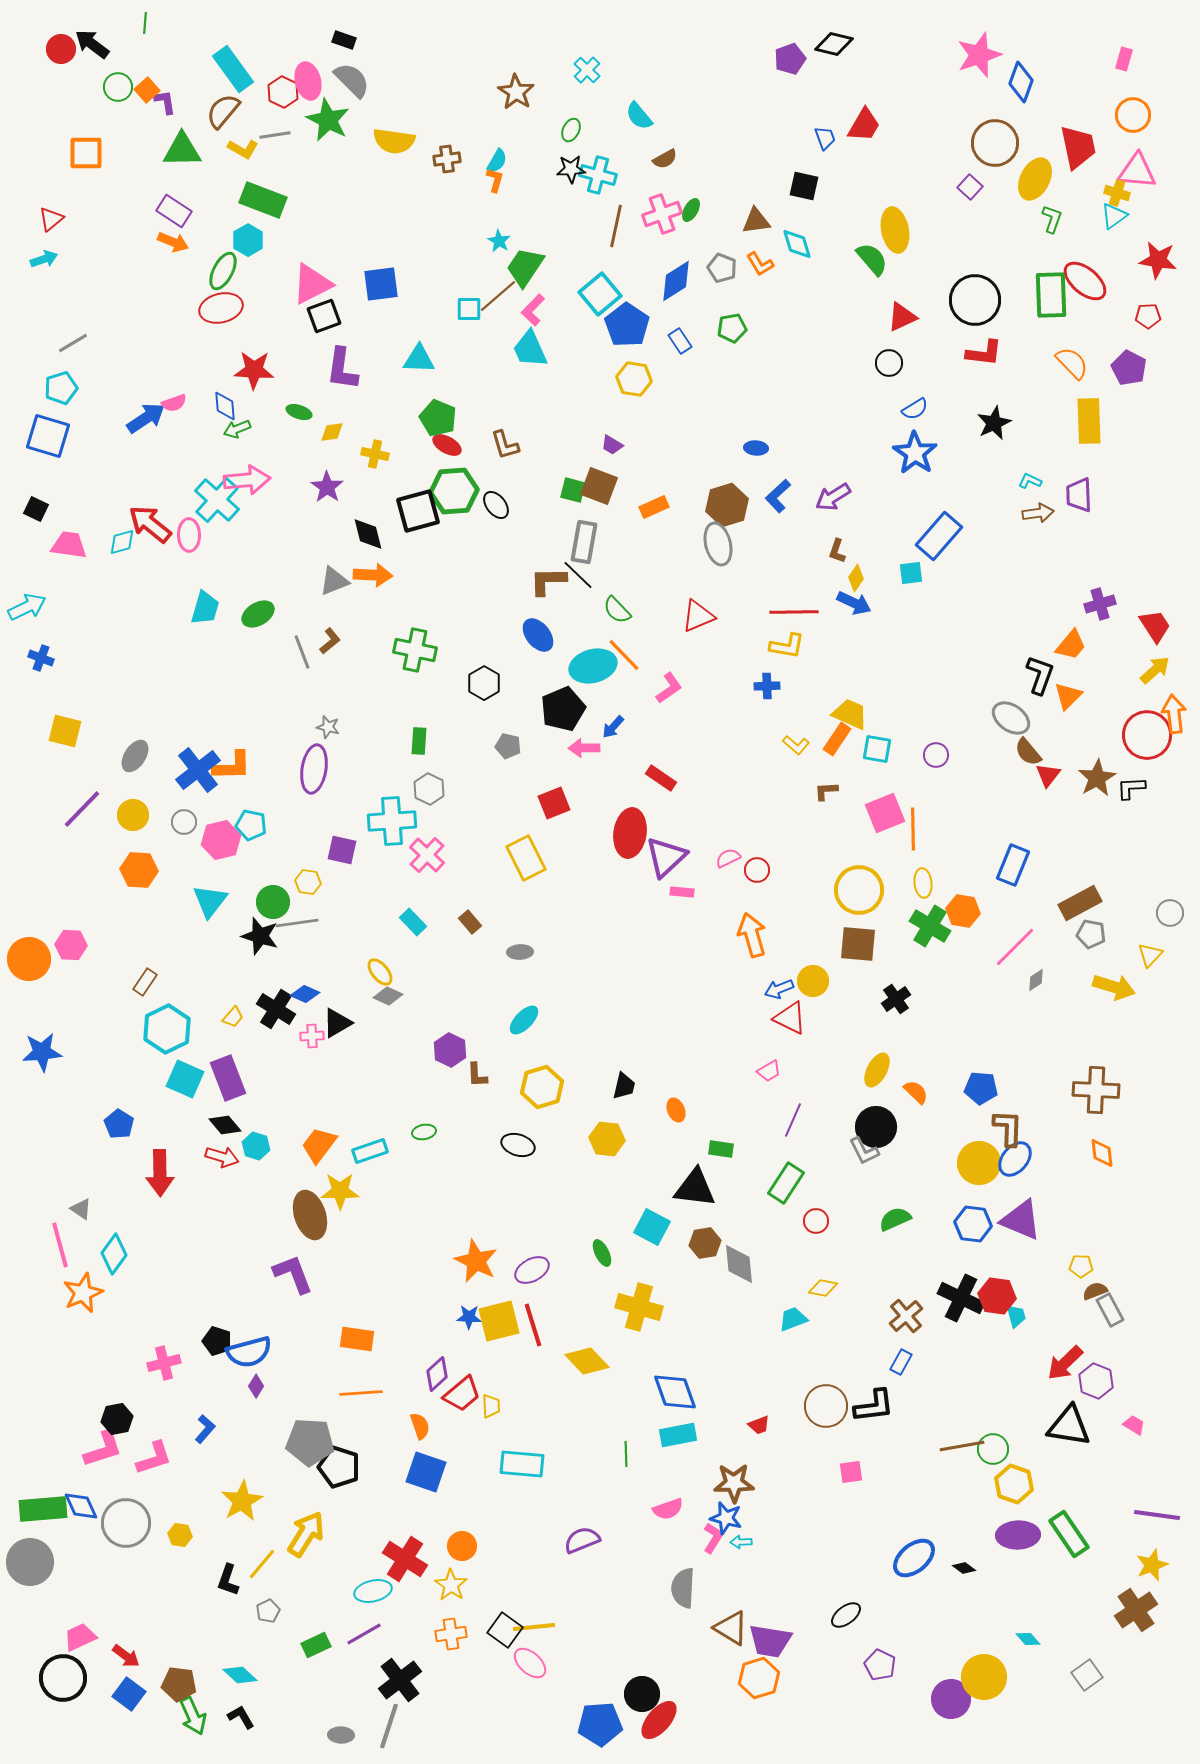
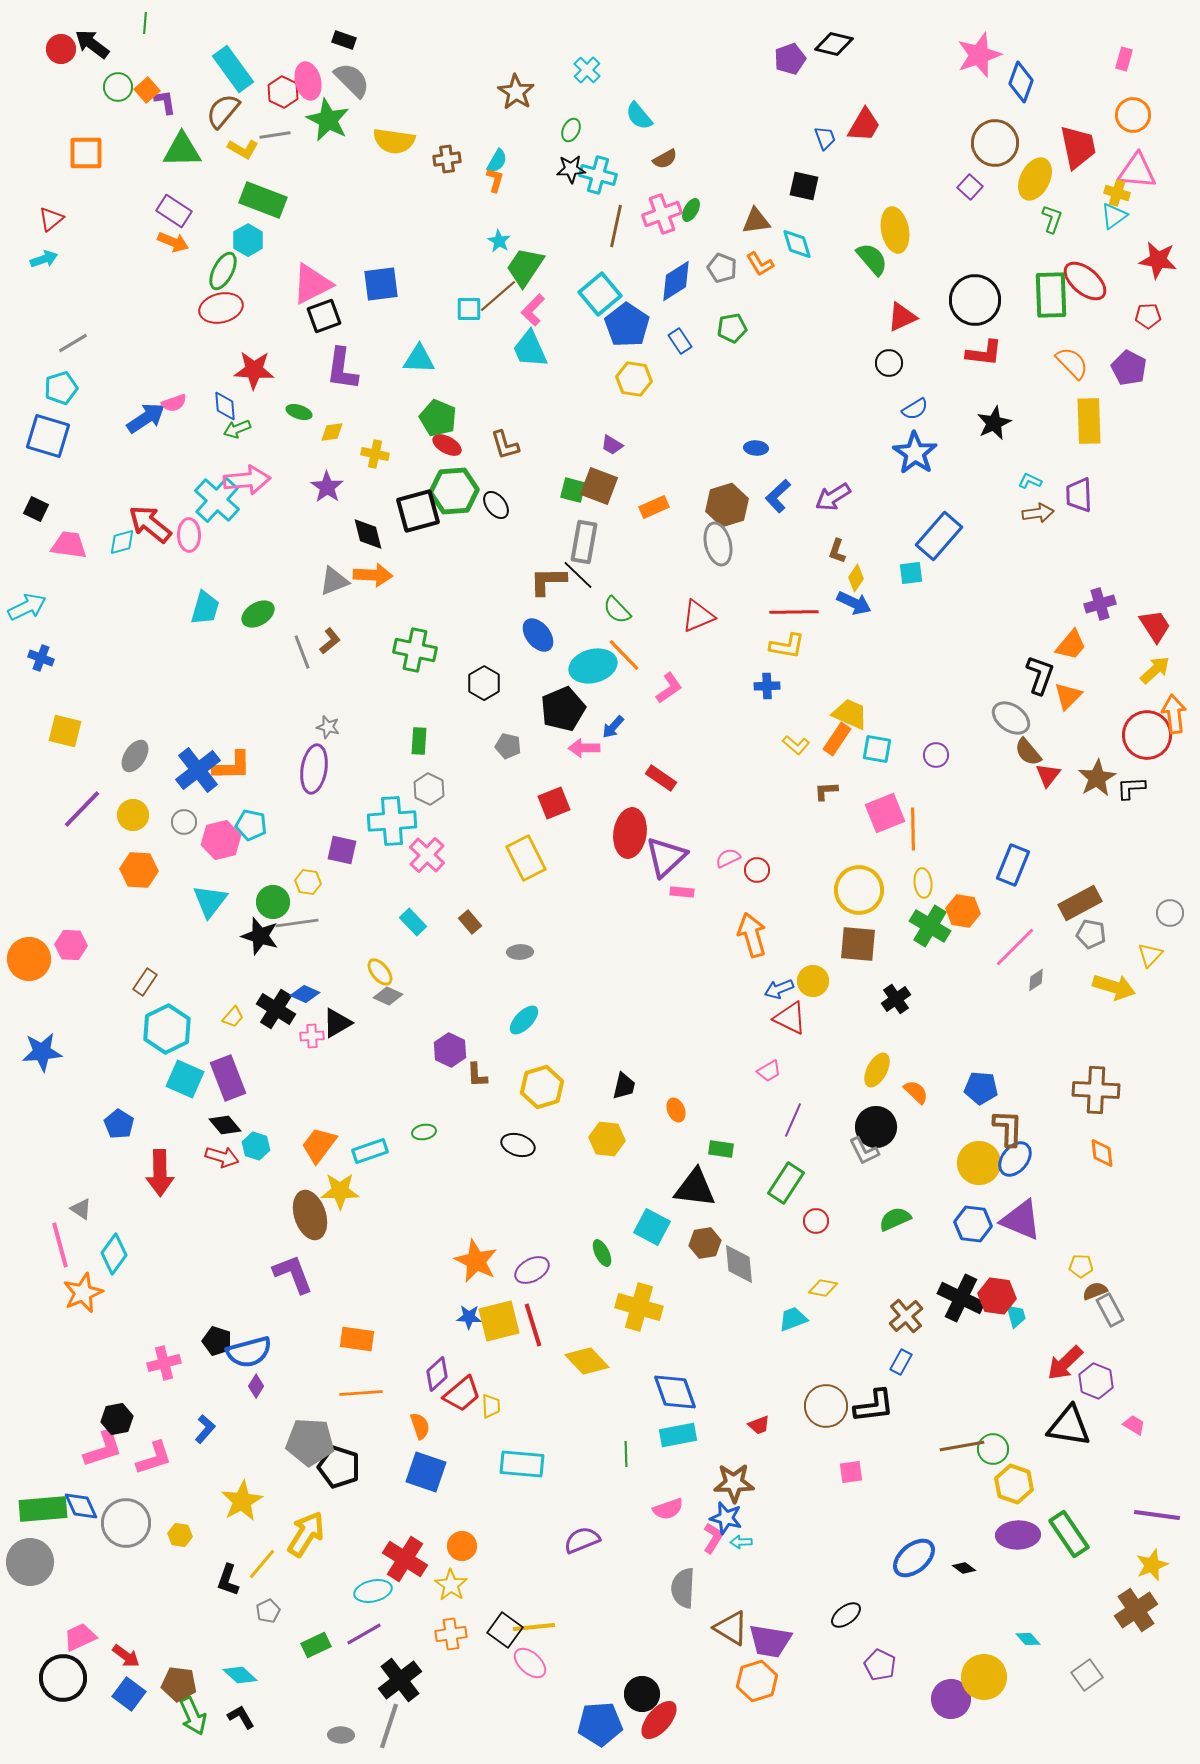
orange hexagon at (759, 1678): moved 2 px left, 3 px down
